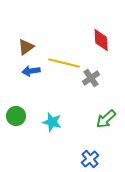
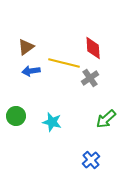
red diamond: moved 8 px left, 8 px down
gray cross: moved 1 px left
blue cross: moved 1 px right, 1 px down
